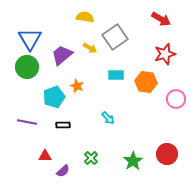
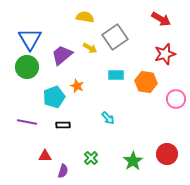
purple semicircle: rotated 32 degrees counterclockwise
